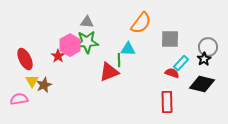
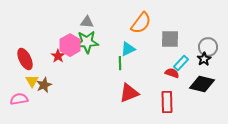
cyan triangle: rotated 28 degrees counterclockwise
green line: moved 1 px right, 3 px down
red triangle: moved 20 px right, 21 px down
